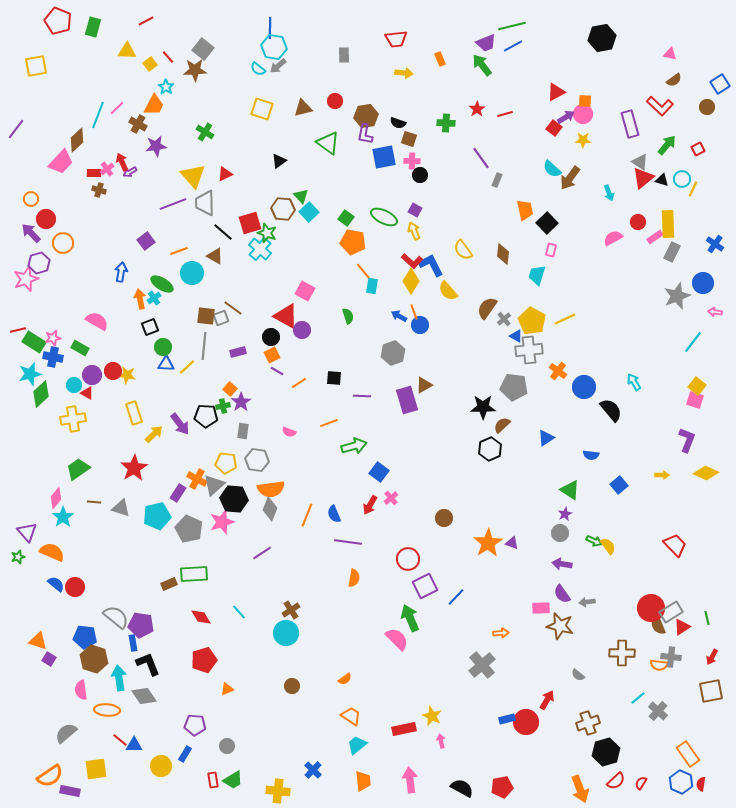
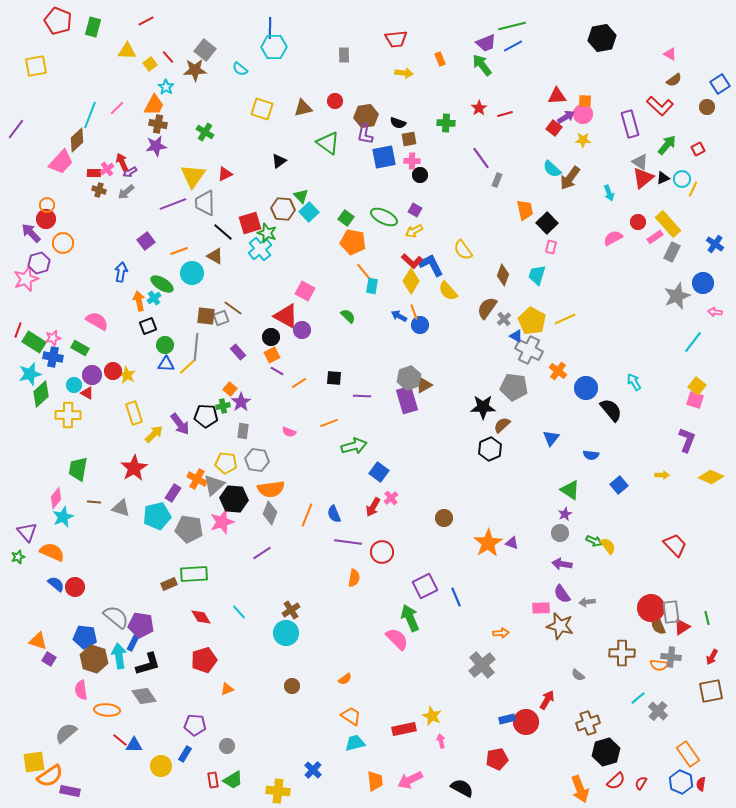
cyan hexagon at (274, 47): rotated 10 degrees counterclockwise
gray square at (203, 49): moved 2 px right, 1 px down
pink triangle at (670, 54): rotated 16 degrees clockwise
gray arrow at (278, 66): moved 152 px left, 126 px down
cyan semicircle at (258, 69): moved 18 px left
red triangle at (556, 92): moved 1 px right, 4 px down; rotated 24 degrees clockwise
red star at (477, 109): moved 2 px right, 1 px up
cyan line at (98, 115): moved 8 px left
brown cross at (138, 124): moved 20 px right; rotated 18 degrees counterclockwise
brown square at (409, 139): rotated 28 degrees counterclockwise
yellow triangle at (193, 176): rotated 16 degrees clockwise
black triangle at (662, 180): moved 1 px right, 2 px up; rotated 40 degrees counterclockwise
orange circle at (31, 199): moved 16 px right, 6 px down
yellow rectangle at (668, 224): rotated 40 degrees counterclockwise
yellow arrow at (414, 231): rotated 96 degrees counterclockwise
cyan cross at (260, 249): rotated 10 degrees clockwise
pink rectangle at (551, 250): moved 3 px up
brown diamond at (503, 254): moved 21 px down; rotated 15 degrees clockwise
orange arrow at (140, 299): moved 1 px left, 2 px down
green semicircle at (348, 316): rotated 28 degrees counterclockwise
black square at (150, 327): moved 2 px left, 1 px up
red line at (18, 330): rotated 56 degrees counterclockwise
gray line at (204, 346): moved 8 px left, 1 px down
green circle at (163, 347): moved 2 px right, 2 px up
gray cross at (529, 350): rotated 32 degrees clockwise
purple rectangle at (238, 352): rotated 63 degrees clockwise
gray hexagon at (393, 353): moved 16 px right, 25 px down
yellow star at (127, 375): rotated 18 degrees clockwise
blue circle at (584, 387): moved 2 px right, 1 px down
yellow cross at (73, 419): moved 5 px left, 4 px up; rotated 10 degrees clockwise
blue triangle at (546, 438): moved 5 px right; rotated 18 degrees counterclockwise
green trapezoid at (78, 469): rotated 45 degrees counterclockwise
yellow diamond at (706, 473): moved 5 px right, 4 px down
purple rectangle at (178, 493): moved 5 px left
red arrow at (370, 505): moved 3 px right, 2 px down
gray diamond at (270, 509): moved 4 px down
cyan star at (63, 517): rotated 10 degrees clockwise
gray pentagon at (189, 529): rotated 16 degrees counterclockwise
red circle at (408, 559): moved 26 px left, 7 px up
blue line at (456, 597): rotated 66 degrees counterclockwise
gray rectangle at (671, 612): rotated 65 degrees counterclockwise
blue rectangle at (133, 643): rotated 35 degrees clockwise
black L-shape at (148, 664): rotated 96 degrees clockwise
cyan arrow at (119, 678): moved 22 px up
cyan trapezoid at (357, 745): moved 2 px left, 2 px up; rotated 25 degrees clockwise
yellow square at (96, 769): moved 62 px left, 7 px up
pink arrow at (410, 780): rotated 110 degrees counterclockwise
orange trapezoid at (363, 781): moved 12 px right
red pentagon at (502, 787): moved 5 px left, 28 px up
